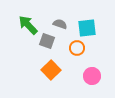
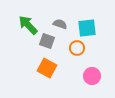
orange square: moved 4 px left, 2 px up; rotated 18 degrees counterclockwise
